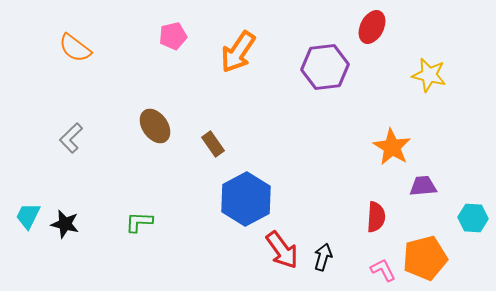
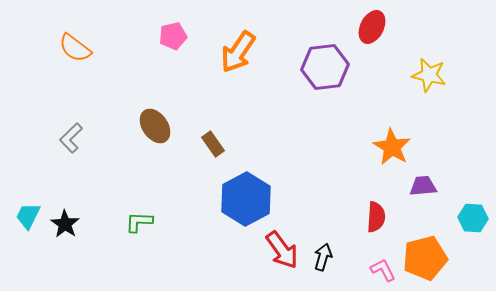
black star: rotated 20 degrees clockwise
